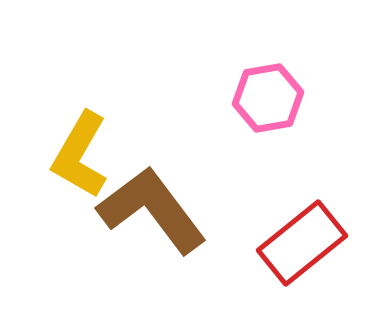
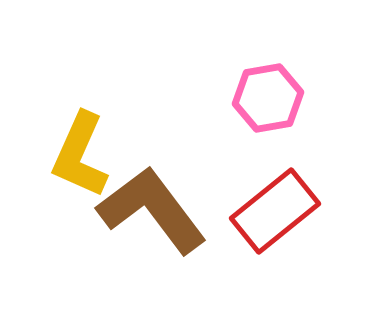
yellow L-shape: rotated 6 degrees counterclockwise
red rectangle: moved 27 px left, 32 px up
